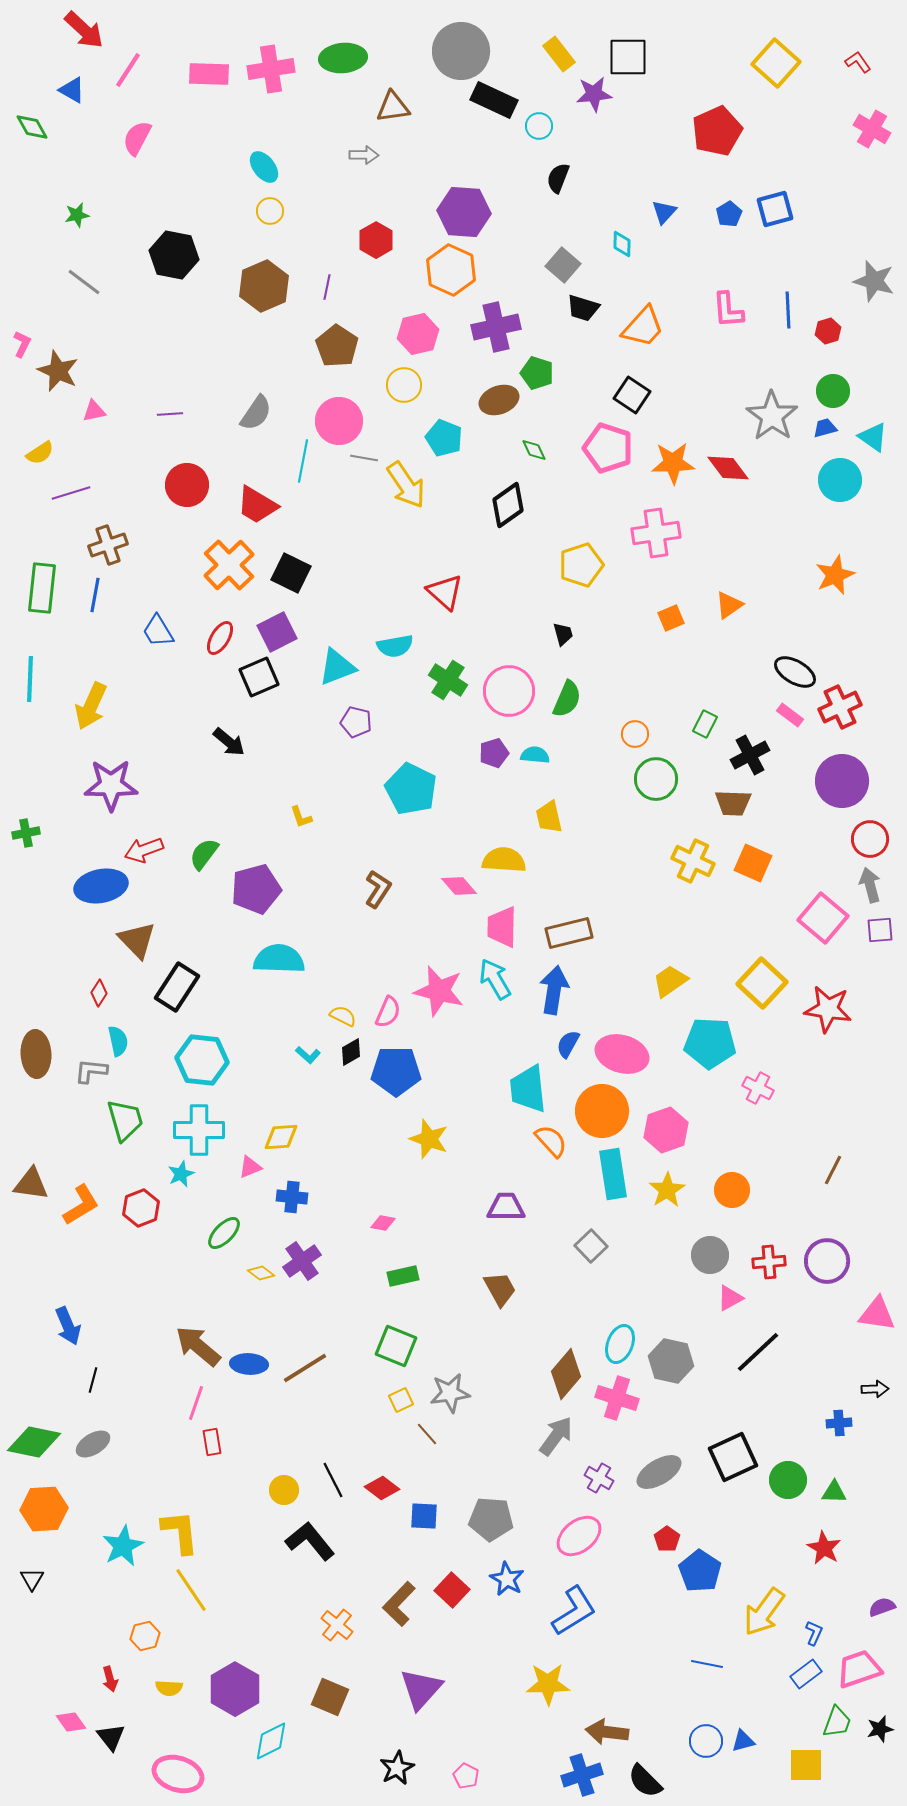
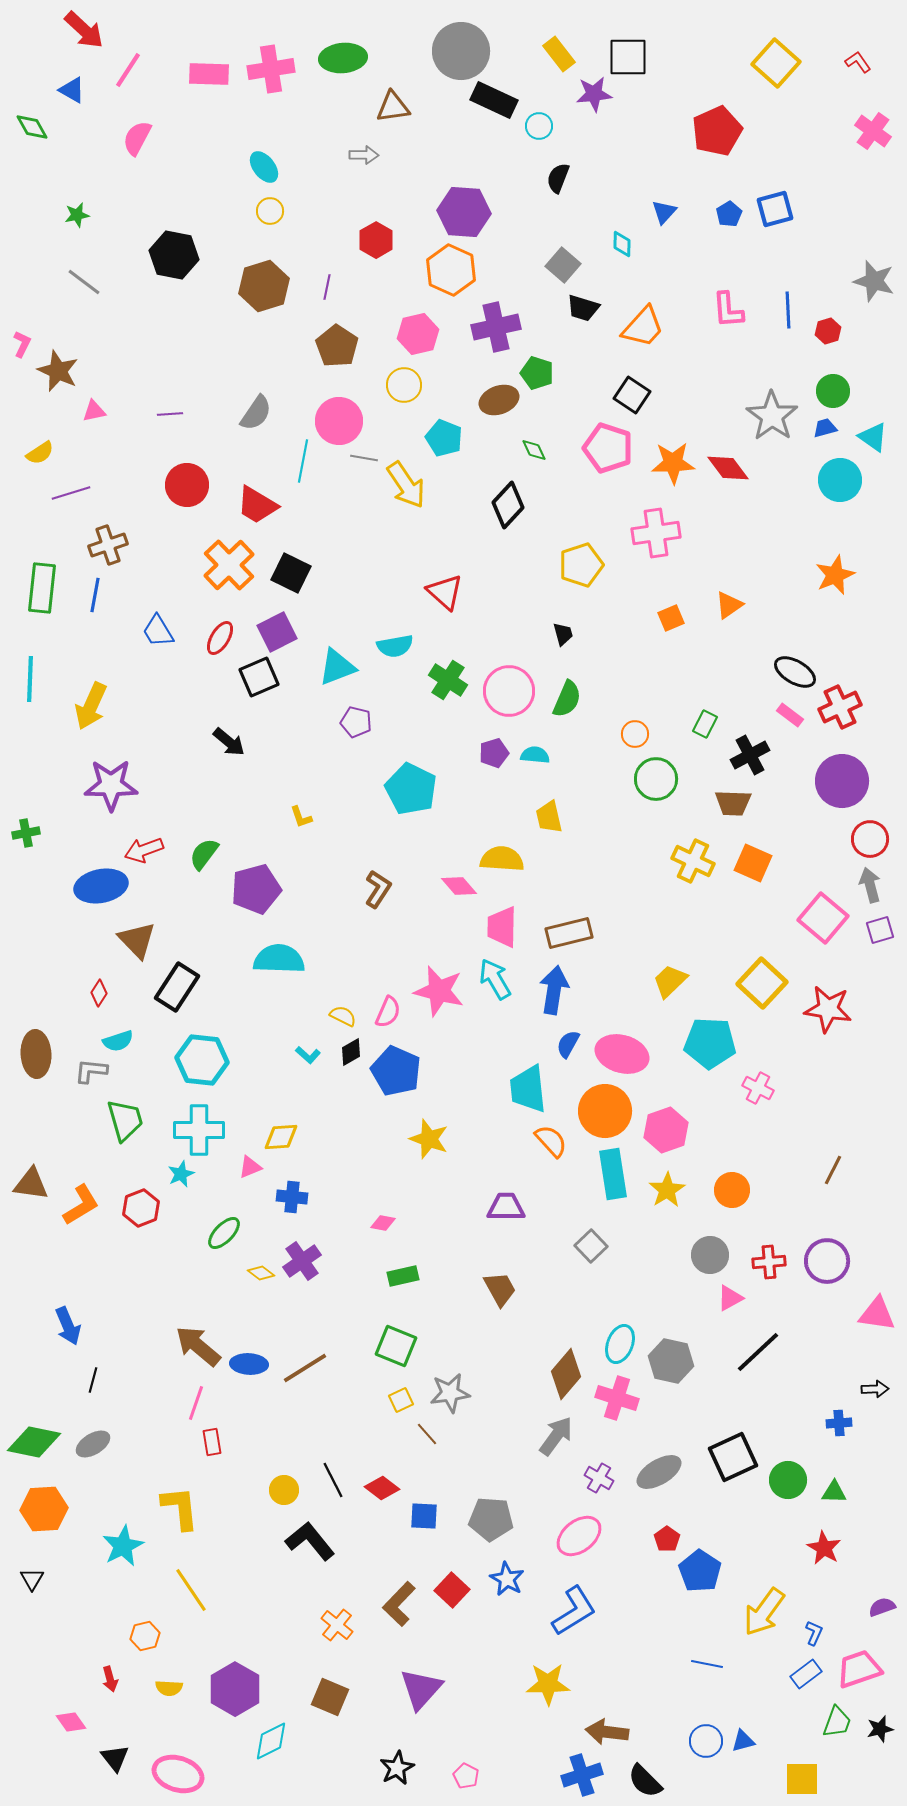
pink cross at (872, 129): moved 1 px right, 2 px down; rotated 6 degrees clockwise
brown hexagon at (264, 286): rotated 6 degrees clockwise
black diamond at (508, 505): rotated 12 degrees counterclockwise
yellow semicircle at (504, 860): moved 2 px left, 1 px up
purple square at (880, 930): rotated 12 degrees counterclockwise
yellow trapezoid at (670, 981): rotated 9 degrees counterclockwise
cyan semicircle at (118, 1041): rotated 84 degrees clockwise
blue pentagon at (396, 1071): rotated 24 degrees clockwise
orange circle at (602, 1111): moved 3 px right
yellow L-shape at (180, 1532): moved 24 px up
black triangle at (111, 1737): moved 4 px right, 21 px down
yellow square at (806, 1765): moved 4 px left, 14 px down
